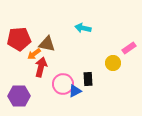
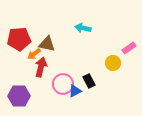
black rectangle: moved 1 px right, 2 px down; rotated 24 degrees counterclockwise
